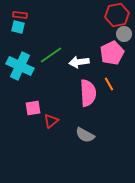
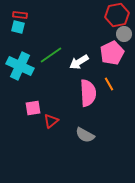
white arrow: rotated 24 degrees counterclockwise
